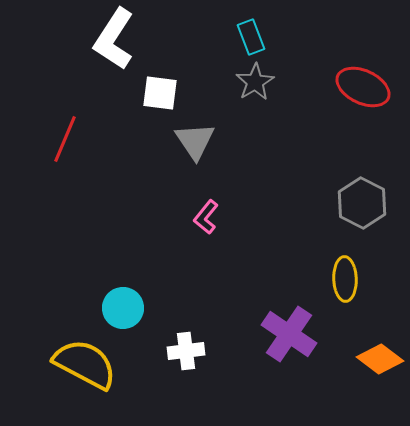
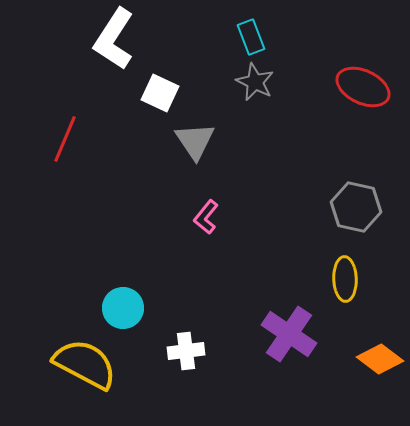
gray star: rotated 15 degrees counterclockwise
white square: rotated 18 degrees clockwise
gray hexagon: moved 6 px left, 4 px down; rotated 15 degrees counterclockwise
